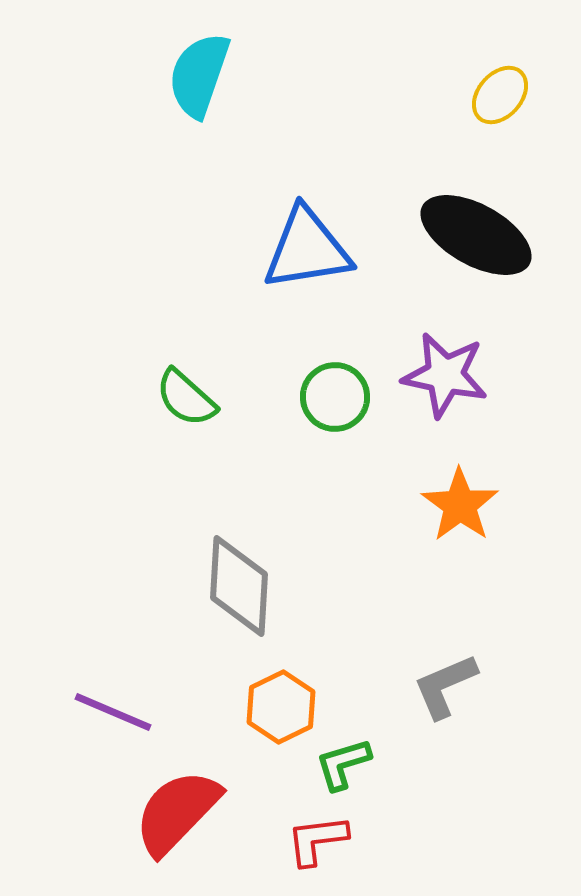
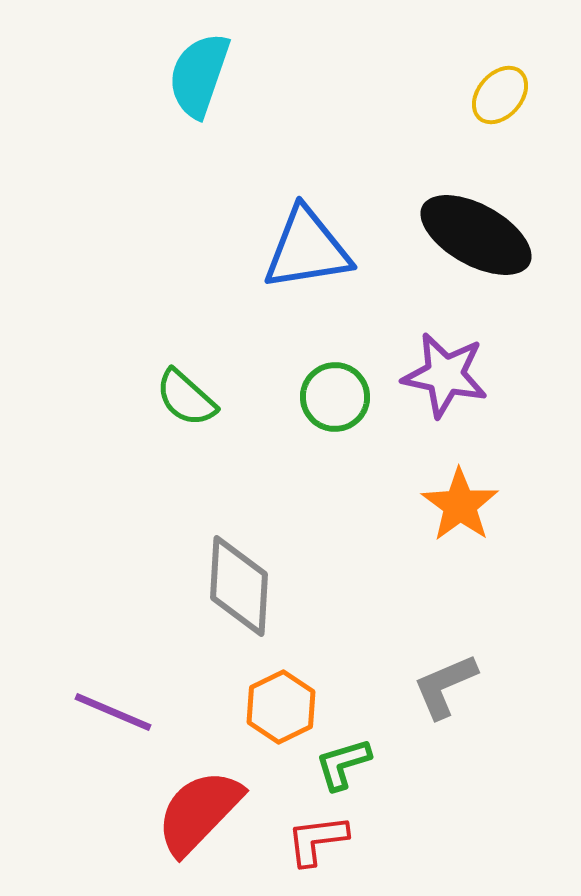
red semicircle: moved 22 px right
